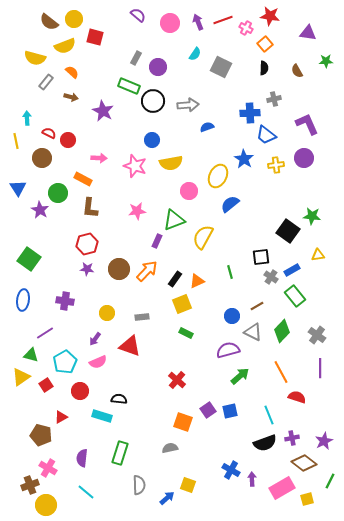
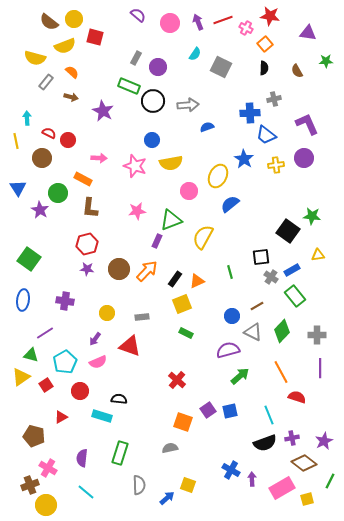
green triangle at (174, 220): moved 3 px left
gray cross at (317, 335): rotated 36 degrees counterclockwise
brown pentagon at (41, 435): moved 7 px left, 1 px down
